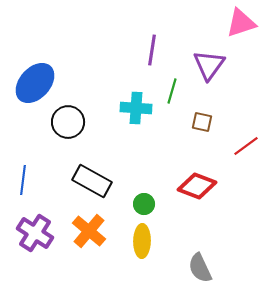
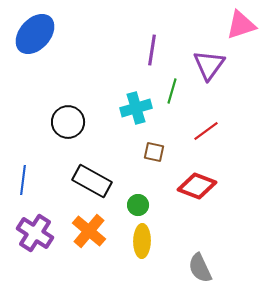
pink triangle: moved 2 px down
blue ellipse: moved 49 px up
cyan cross: rotated 20 degrees counterclockwise
brown square: moved 48 px left, 30 px down
red line: moved 40 px left, 15 px up
green circle: moved 6 px left, 1 px down
